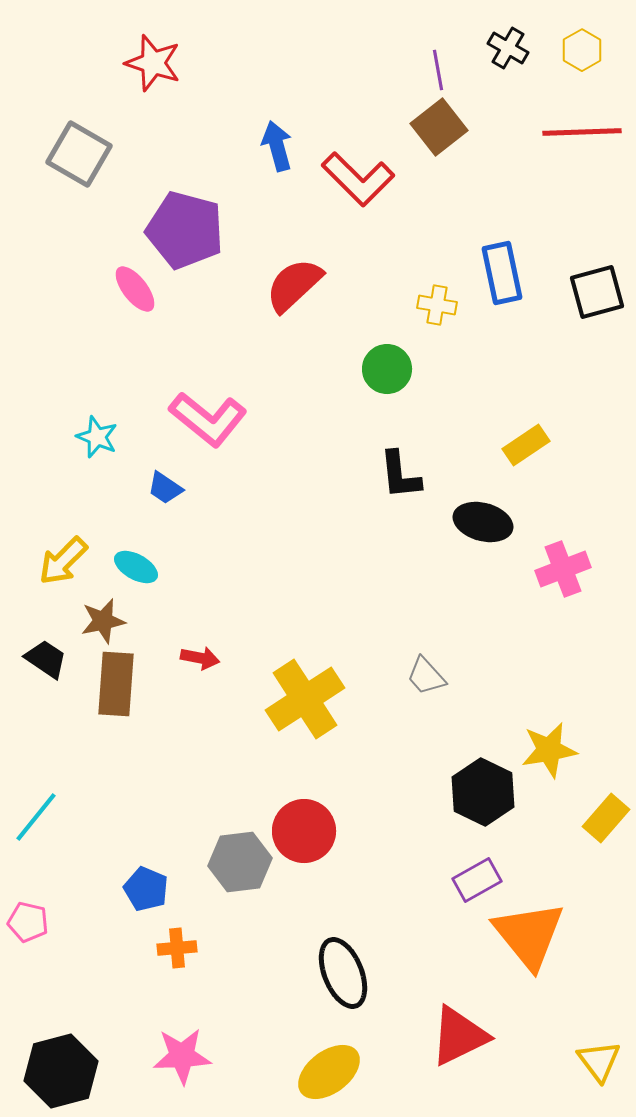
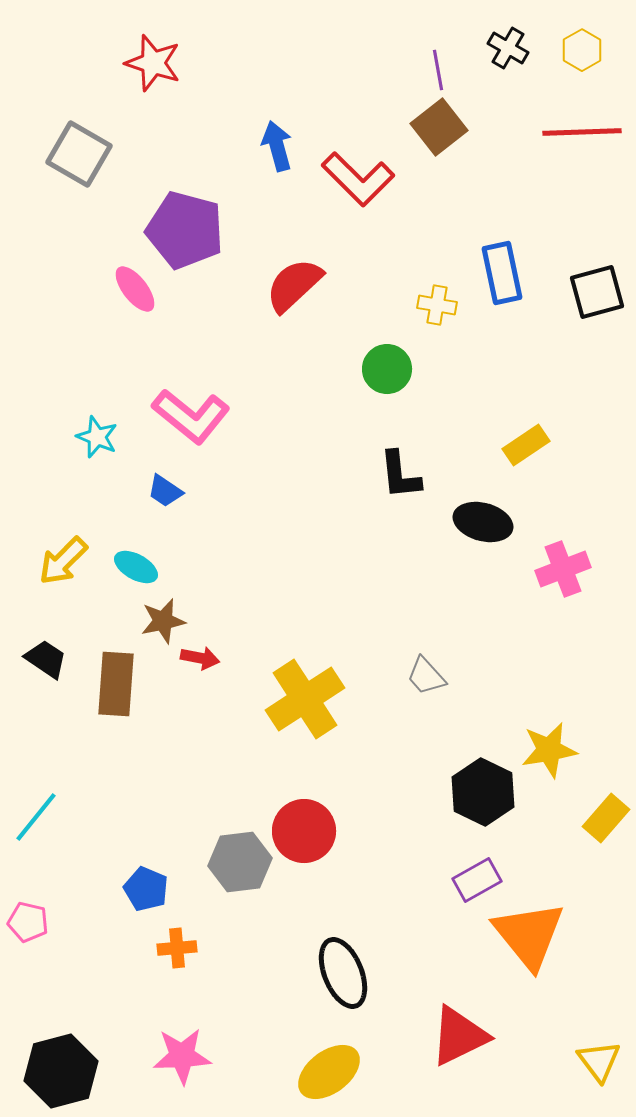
pink L-shape at (208, 419): moved 17 px left, 3 px up
blue trapezoid at (165, 488): moved 3 px down
brown star at (103, 621): moved 60 px right
